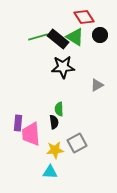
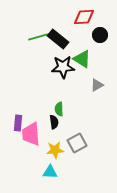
red diamond: rotated 60 degrees counterclockwise
green triangle: moved 7 px right, 22 px down
